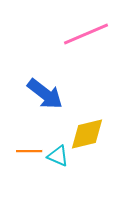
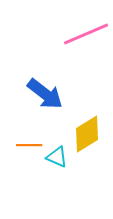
yellow diamond: rotated 18 degrees counterclockwise
orange line: moved 6 px up
cyan triangle: moved 1 px left, 1 px down
